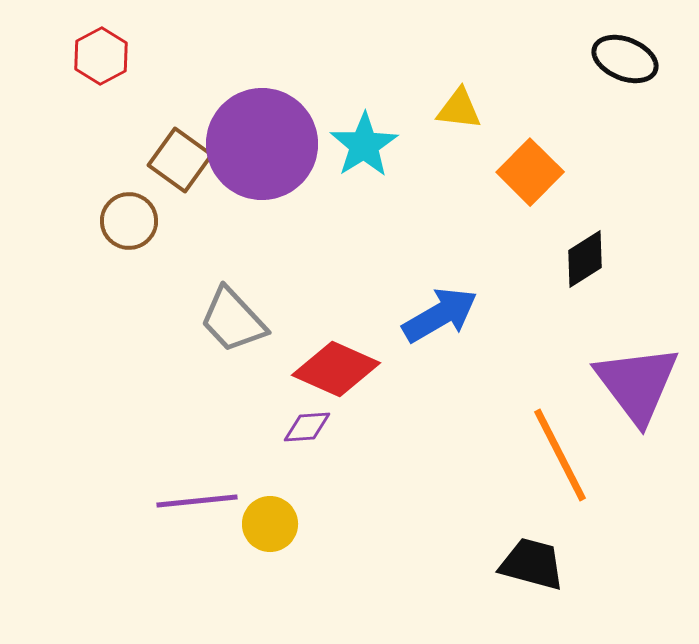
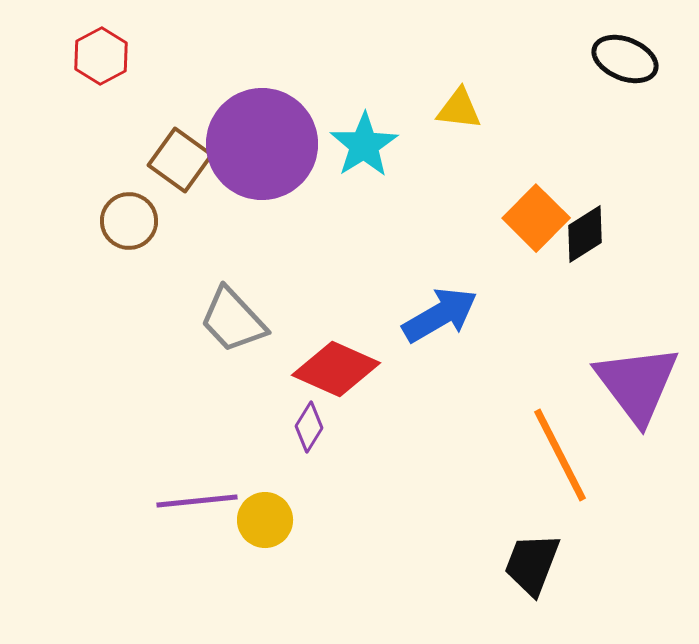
orange square: moved 6 px right, 46 px down
black diamond: moved 25 px up
purple diamond: moved 2 px right; rotated 54 degrees counterclockwise
yellow circle: moved 5 px left, 4 px up
black trapezoid: rotated 84 degrees counterclockwise
